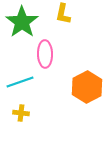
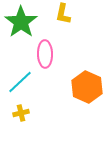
green star: moved 1 px left
cyan line: rotated 24 degrees counterclockwise
orange hexagon: rotated 8 degrees counterclockwise
yellow cross: rotated 21 degrees counterclockwise
